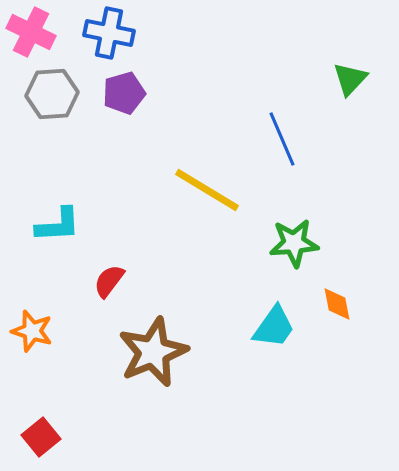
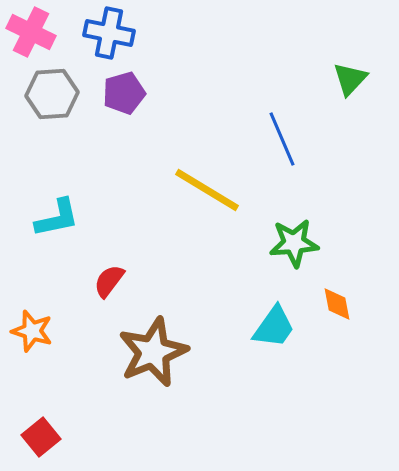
cyan L-shape: moved 1 px left, 7 px up; rotated 9 degrees counterclockwise
